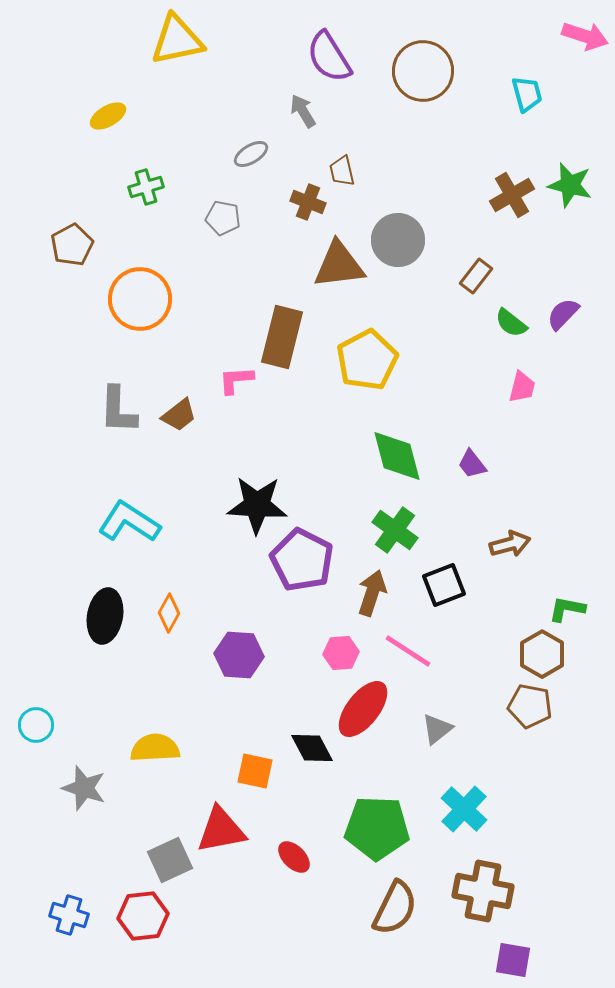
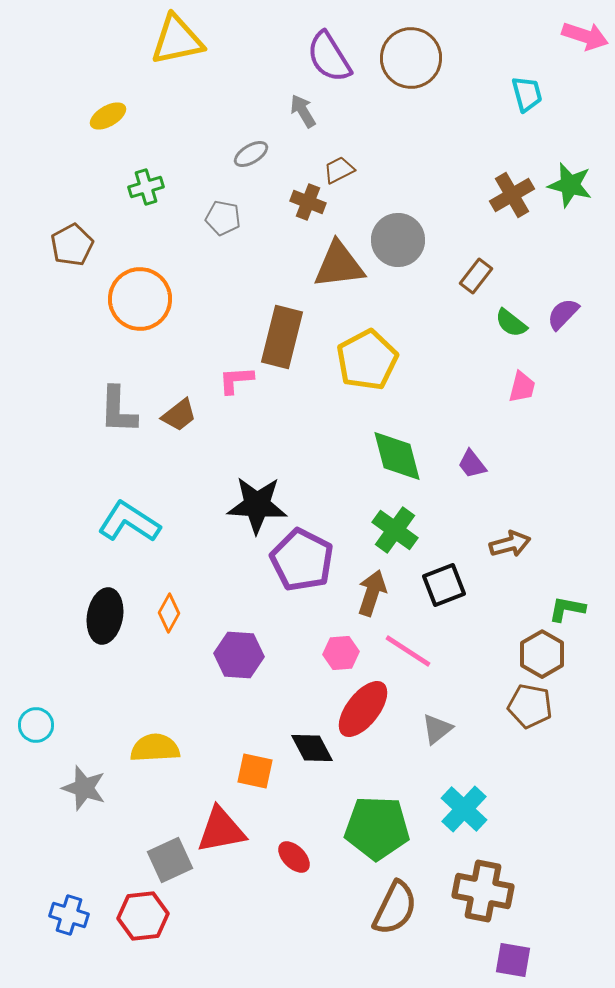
brown circle at (423, 71): moved 12 px left, 13 px up
brown trapezoid at (342, 171): moved 3 px left, 1 px up; rotated 76 degrees clockwise
